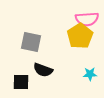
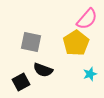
pink semicircle: rotated 45 degrees counterclockwise
yellow pentagon: moved 4 px left, 7 px down
cyan star: rotated 16 degrees counterclockwise
black square: rotated 30 degrees counterclockwise
